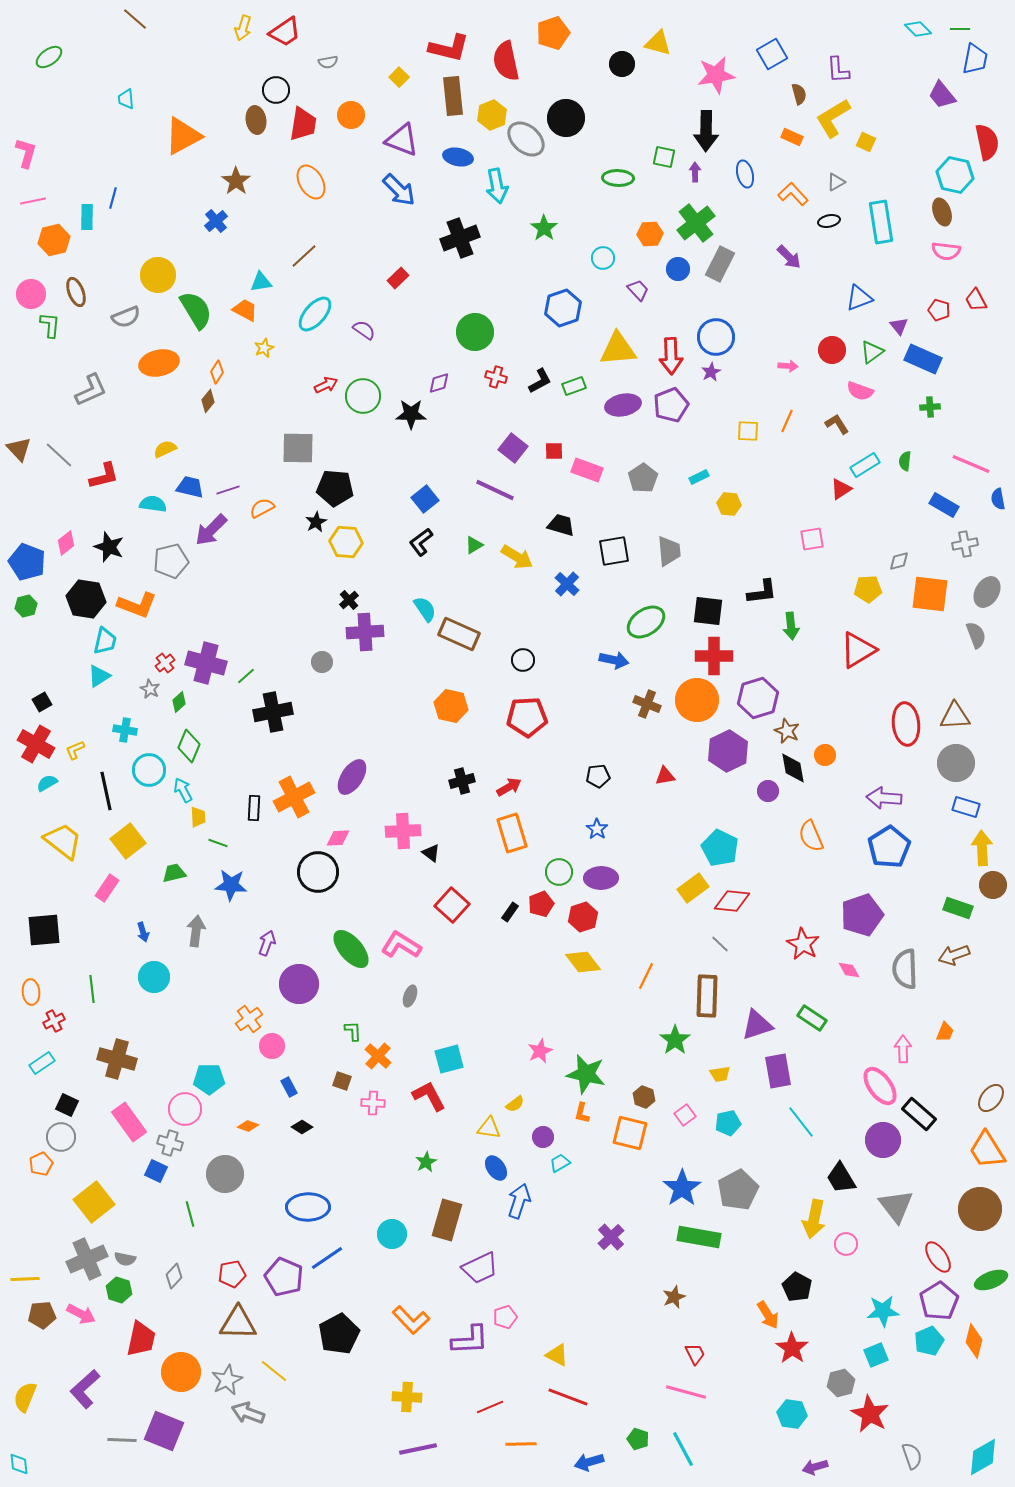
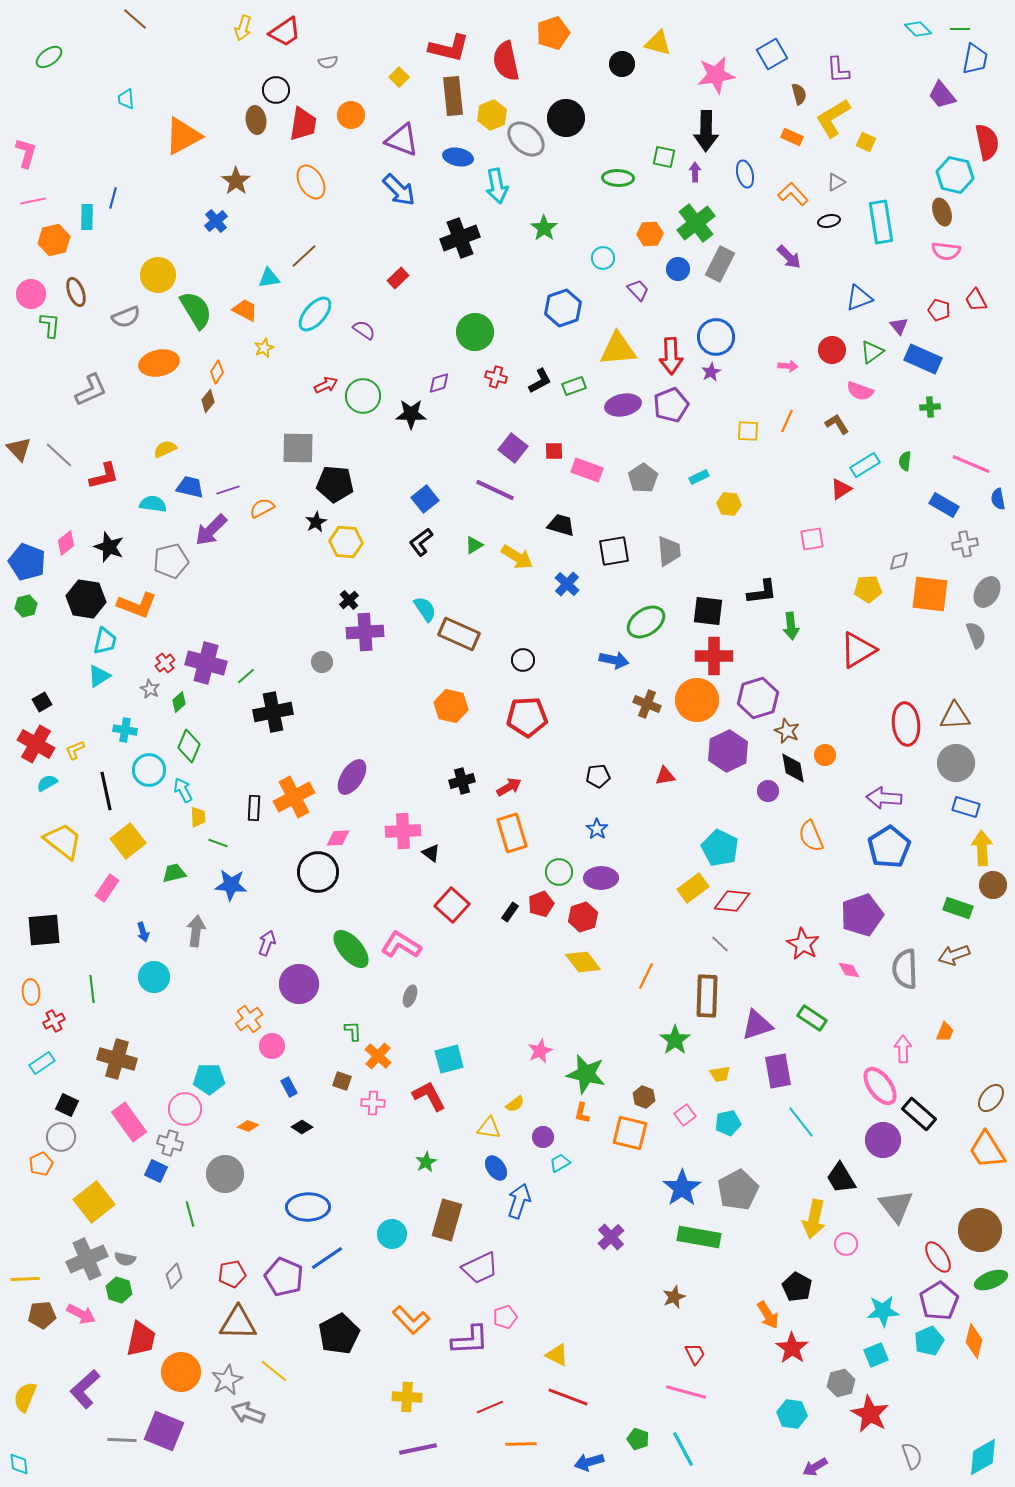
cyan triangle at (261, 282): moved 8 px right, 4 px up
black pentagon at (335, 488): moved 4 px up
brown circle at (980, 1209): moved 21 px down
purple arrow at (815, 1467): rotated 15 degrees counterclockwise
